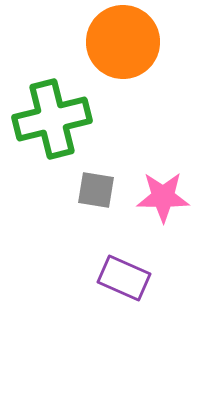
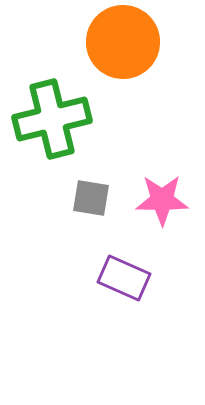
gray square: moved 5 px left, 8 px down
pink star: moved 1 px left, 3 px down
